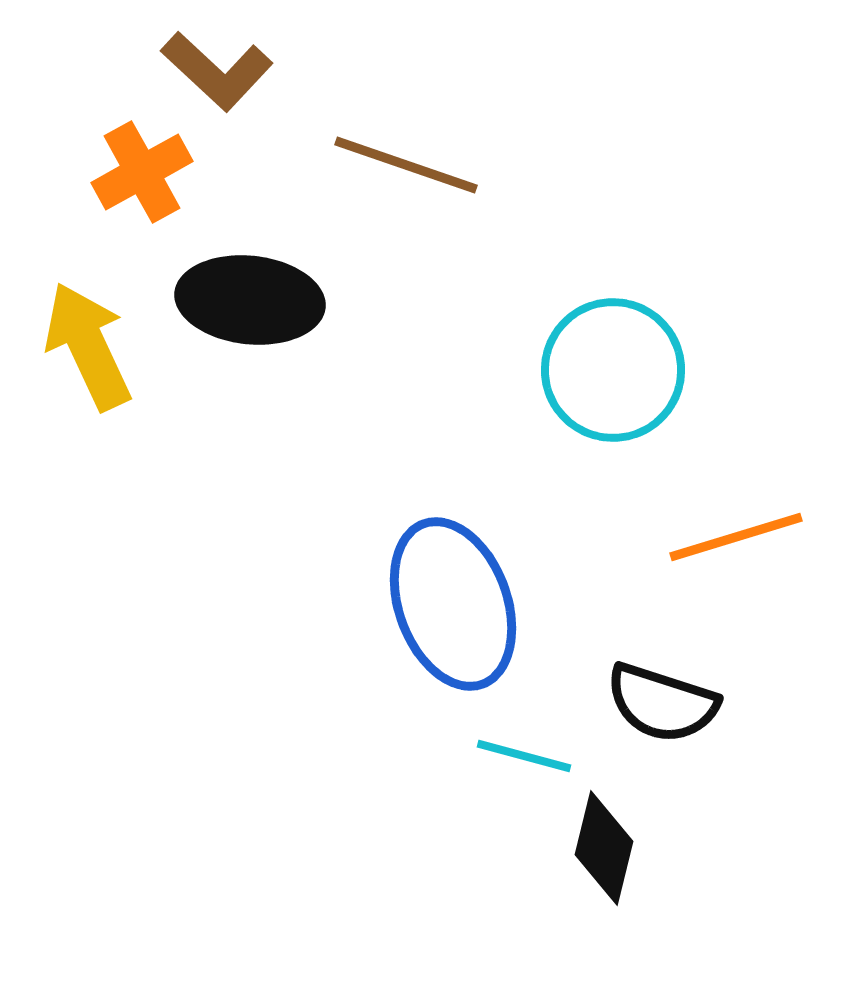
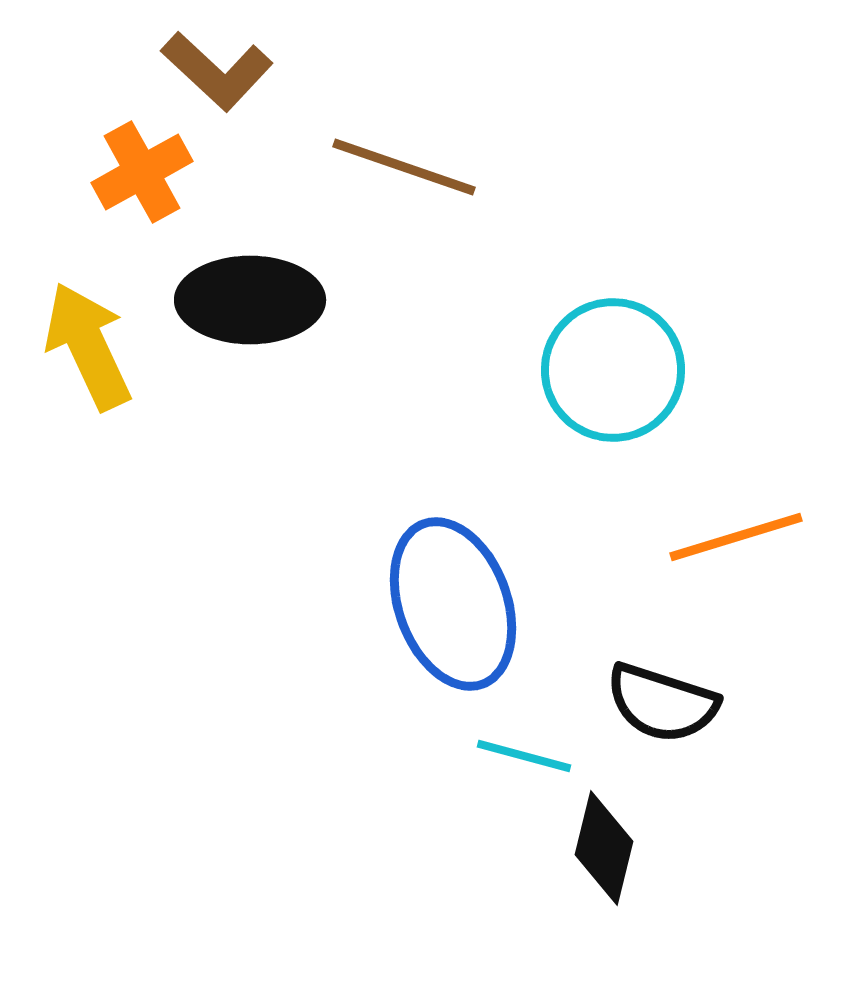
brown line: moved 2 px left, 2 px down
black ellipse: rotated 6 degrees counterclockwise
